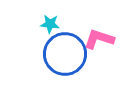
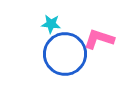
cyan star: moved 1 px right
